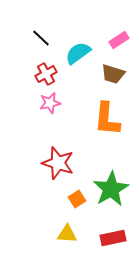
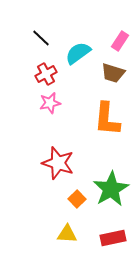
pink rectangle: moved 1 px right, 1 px down; rotated 24 degrees counterclockwise
brown trapezoid: moved 1 px up
orange square: rotated 12 degrees counterclockwise
